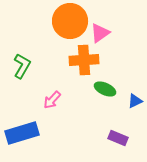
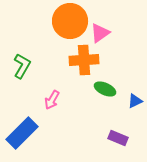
pink arrow: rotated 12 degrees counterclockwise
blue rectangle: rotated 28 degrees counterclockwise
